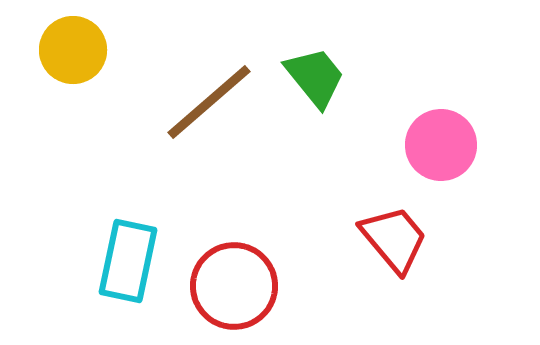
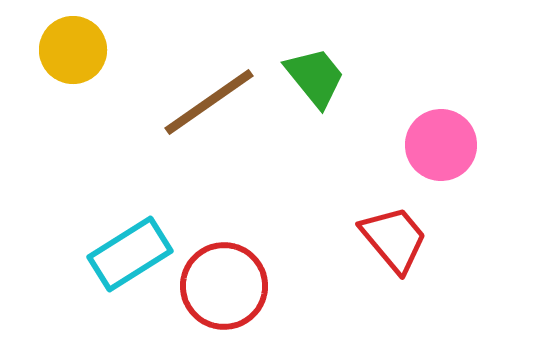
brown line: rotated 6 degrees clockwise
cyan rectangle: moved 2 px right, 7 px up; rotated 46 degrees clockwise
red circle: moved 10 px left
